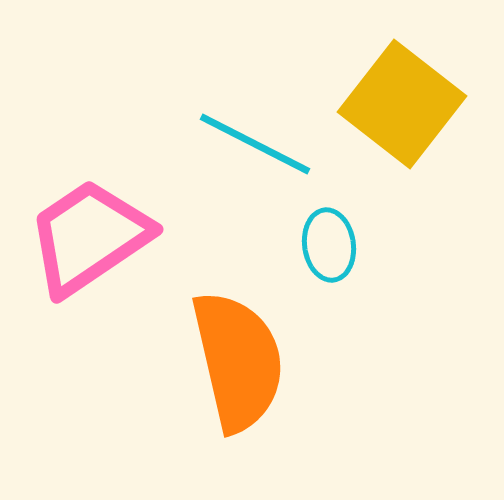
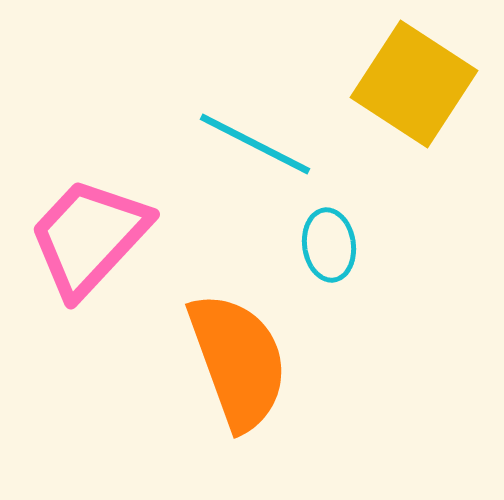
yellow square: moved 12 px right, 20 px up; rotated 5 degrees counterclockwise
pink trapezoid: rotated 13 degrees counterclockwise
orange semicircle: rotated 7 degrees counterclockwise
